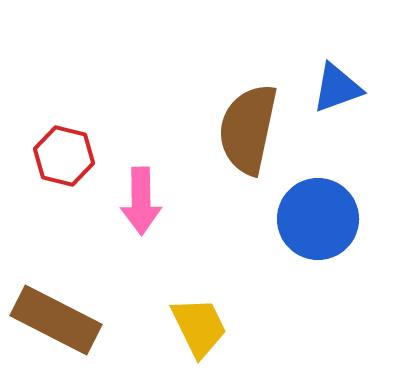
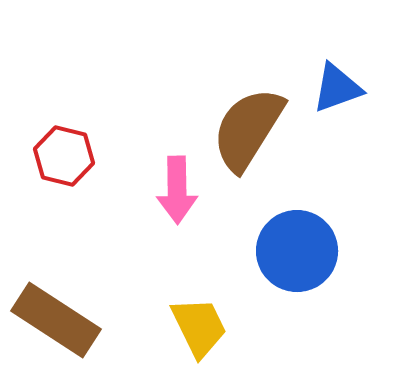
brown semicircle: rotated 20 degrees clockwise
pink arrow: moved 36 px right, 11 px up
blue circle: moved 21 px left, 32 px down
brown rectangle: rotated 6 degrees clockwise
